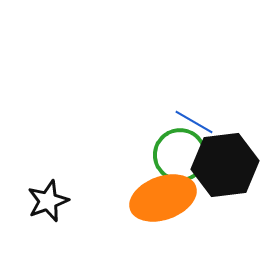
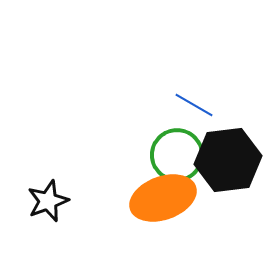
blue line: moved 17 px up
green circle: moved 3 px left
black hexagon: moved 3 px right, 5 px up
